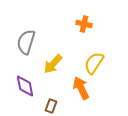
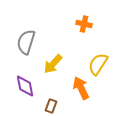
yellow semicircle: moved 4 px right, 1 px down
